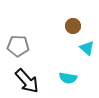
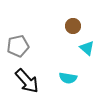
gray pentagon: rotated 15 degrees counterclockwise
